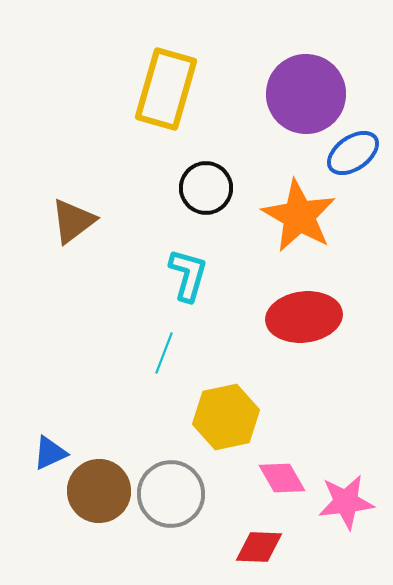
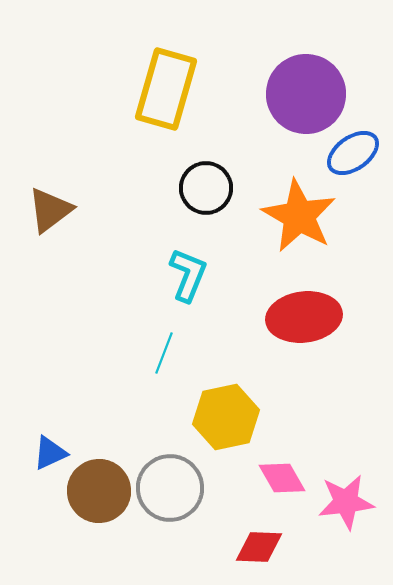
brown triangle: moved 23 px left, 11 px up
cyan L-shape: rotated 6 degrees clockwise
gray circle: moved 1 px left, 6 px up
